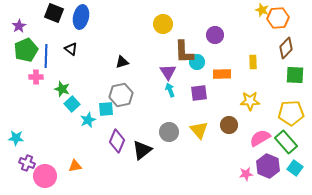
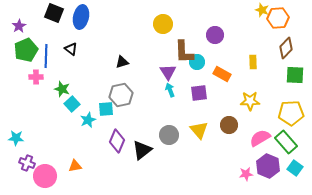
orange rectangle at (222, 74): rotated 30 degrees clockwise
gray circle at (169, 132): moved 3 px down
